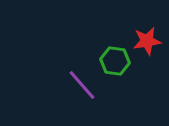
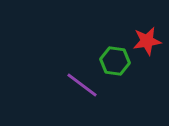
purple line: rotated 12 degrees counterclockwise
